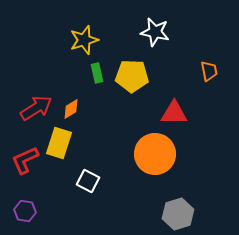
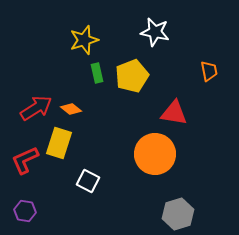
yellow pentagon: rotated 24 degrees counterclockwise
orange diamond: rotated 70 degrees clockwise
red triangle: rotated 8 degrees clockwise
